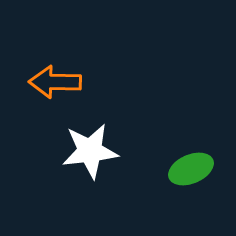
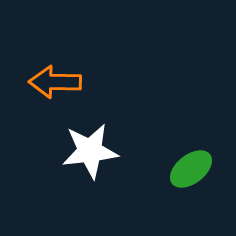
green ellipse: rotated 15 degrees counterclockwise
